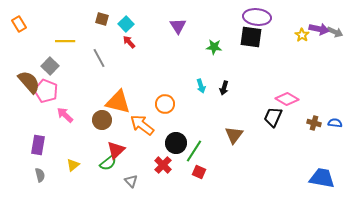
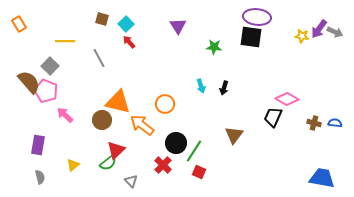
purple arrow: rotated 114 degrees clockwise
yellow star: moved 1 px down; rotated 24 degrees counterclockwise
gray semicircle: moved 2 px down
